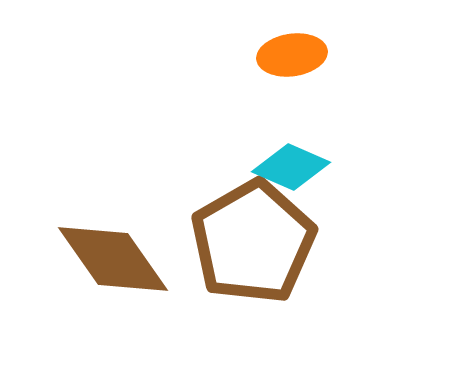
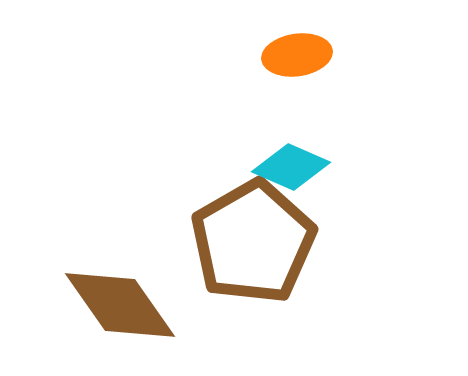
orange ellipse: moved 5 px right
brown diamond: moved 7 px right, 46 px down
